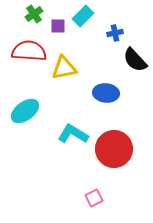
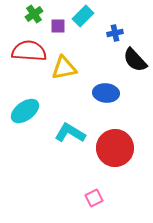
cyan L-shape: moved 3 px left, 1 px up
red circle: moved 1 px right, 1 px up
